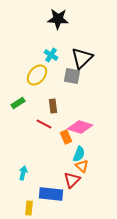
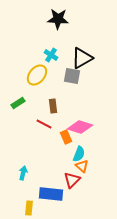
black triangle: rotated 15 degrees clockwise
